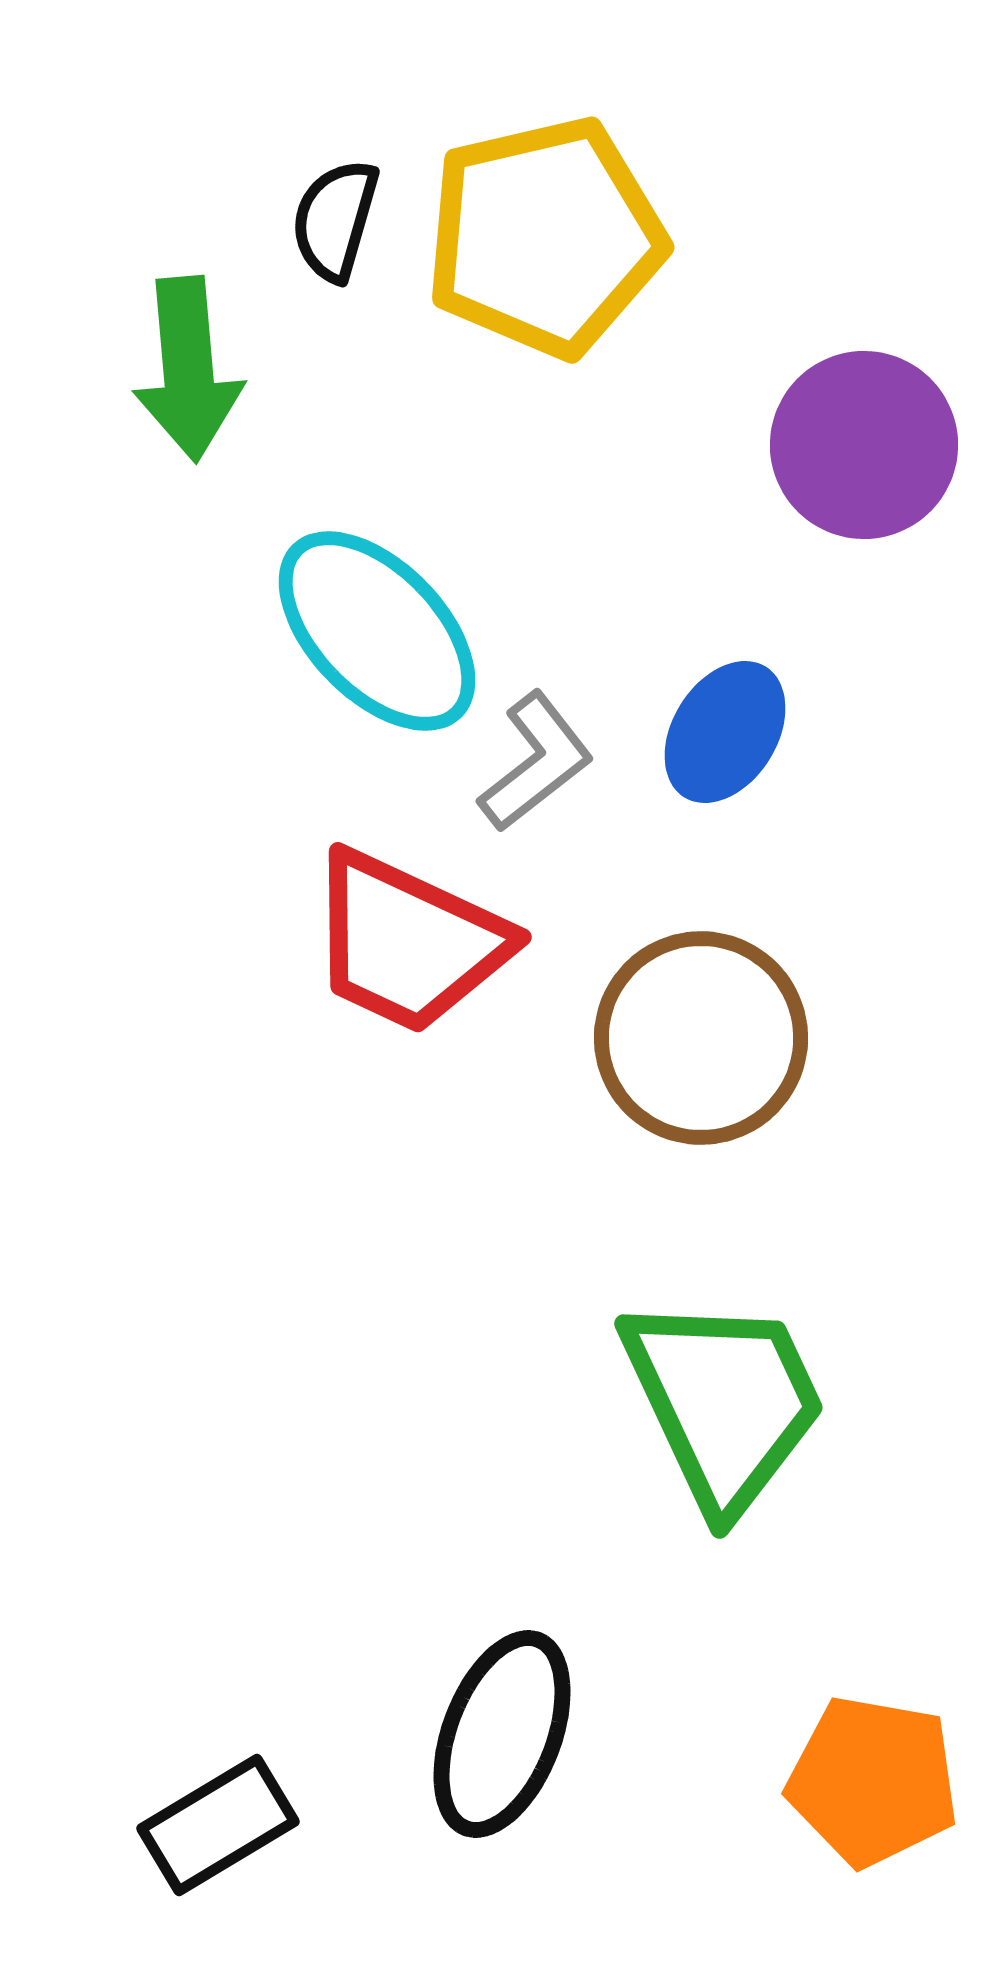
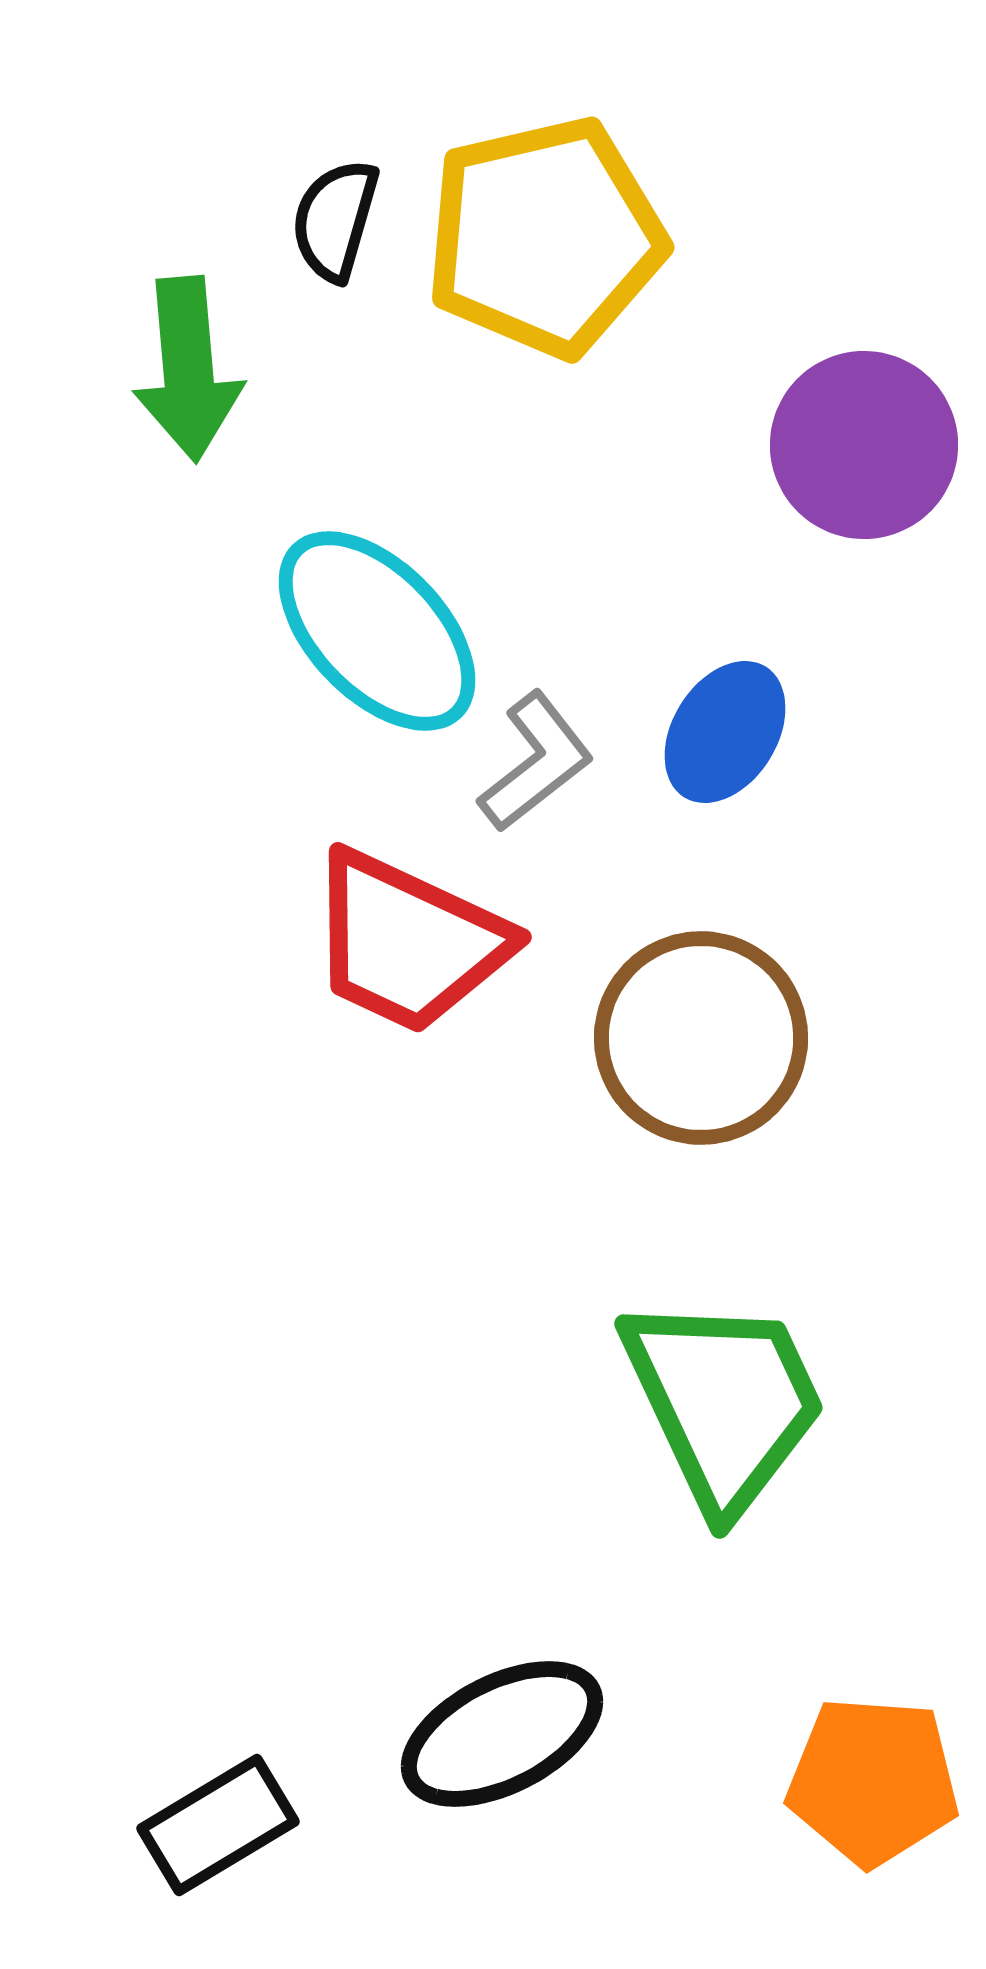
black ellipse: rotated 42 degrees clockwise
orange pentagon: rotated 6 degrees counterclockwise
